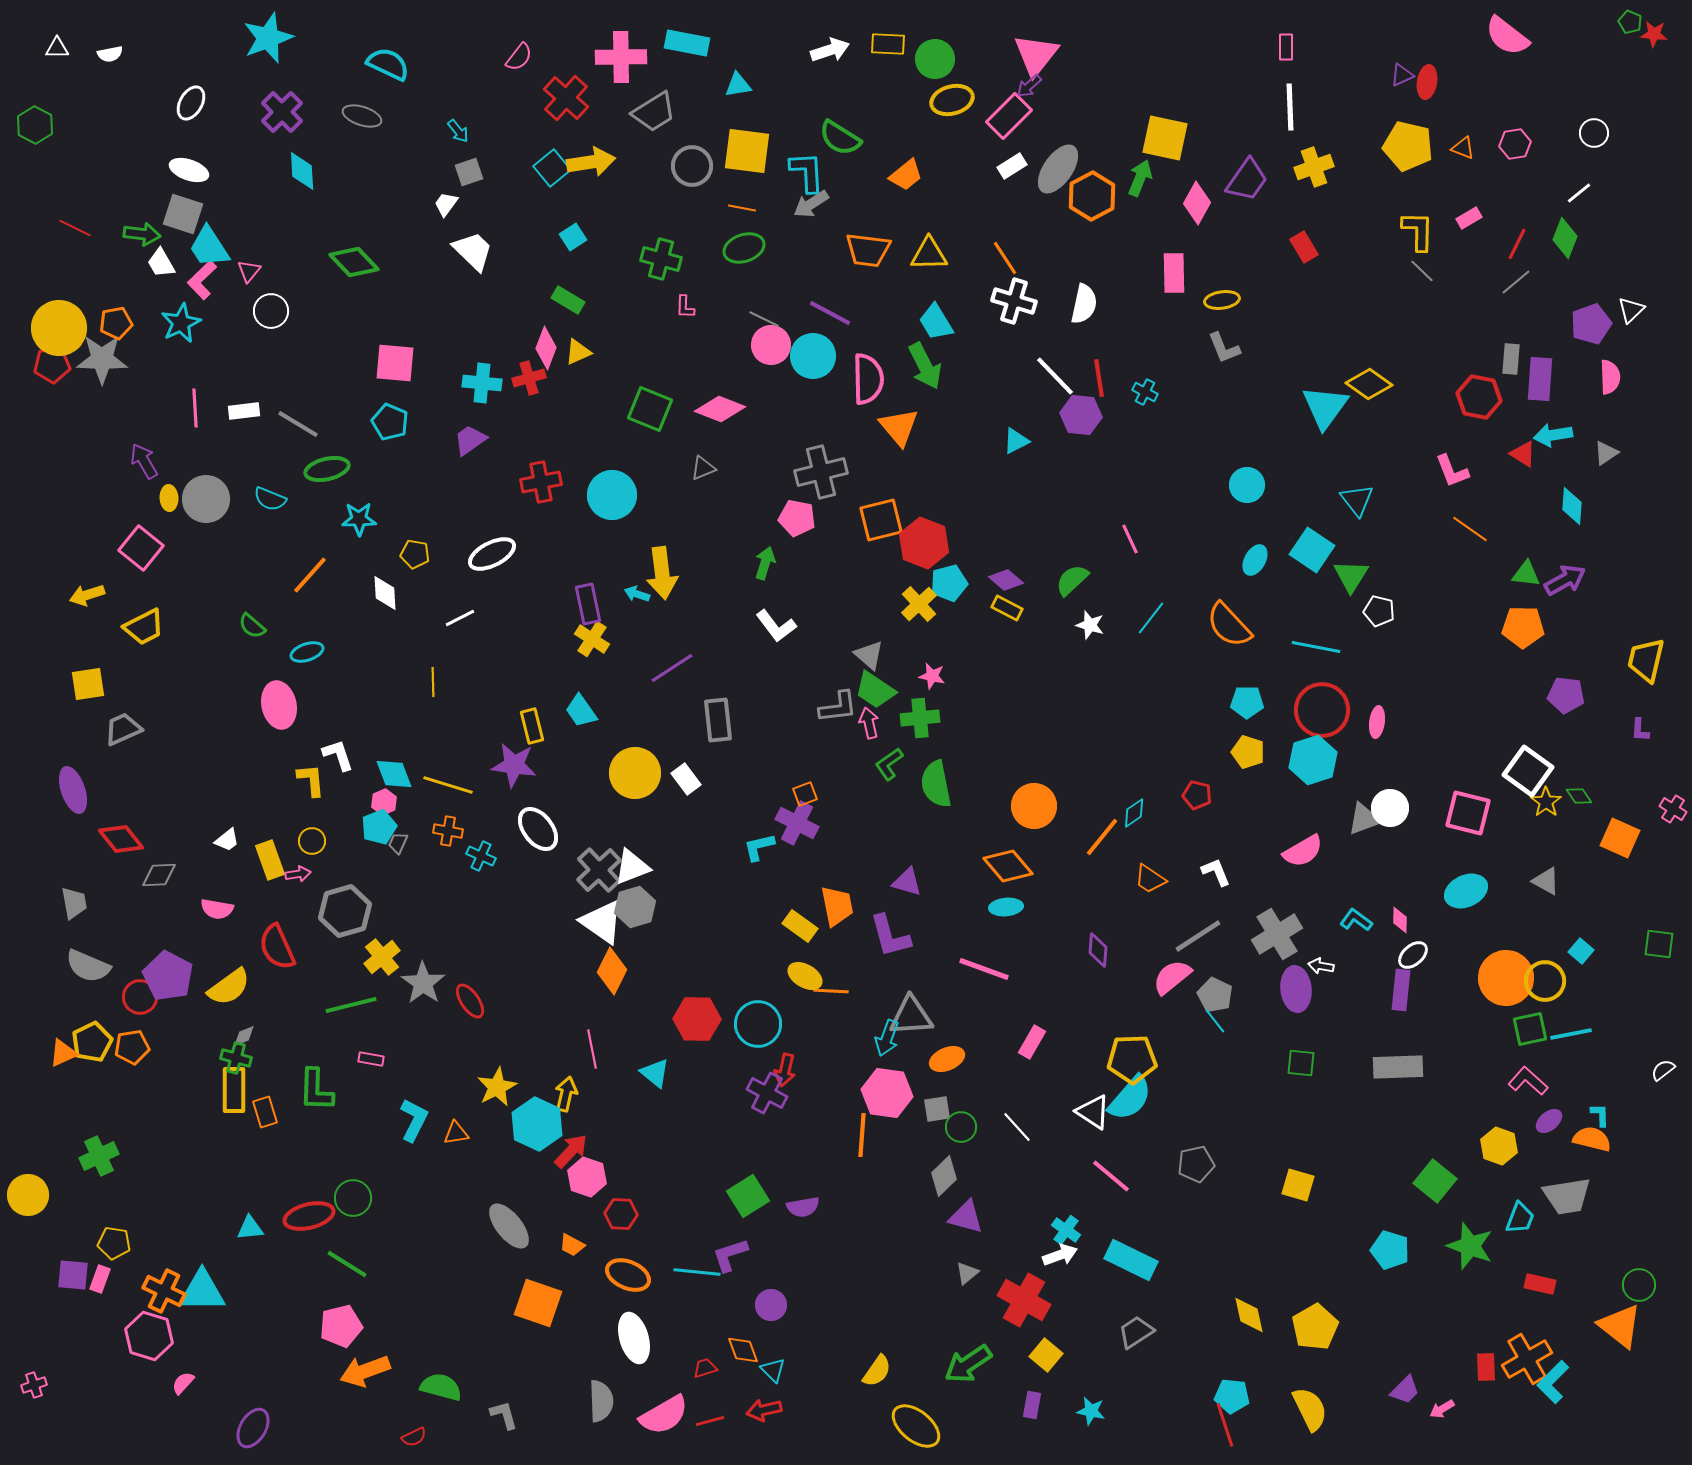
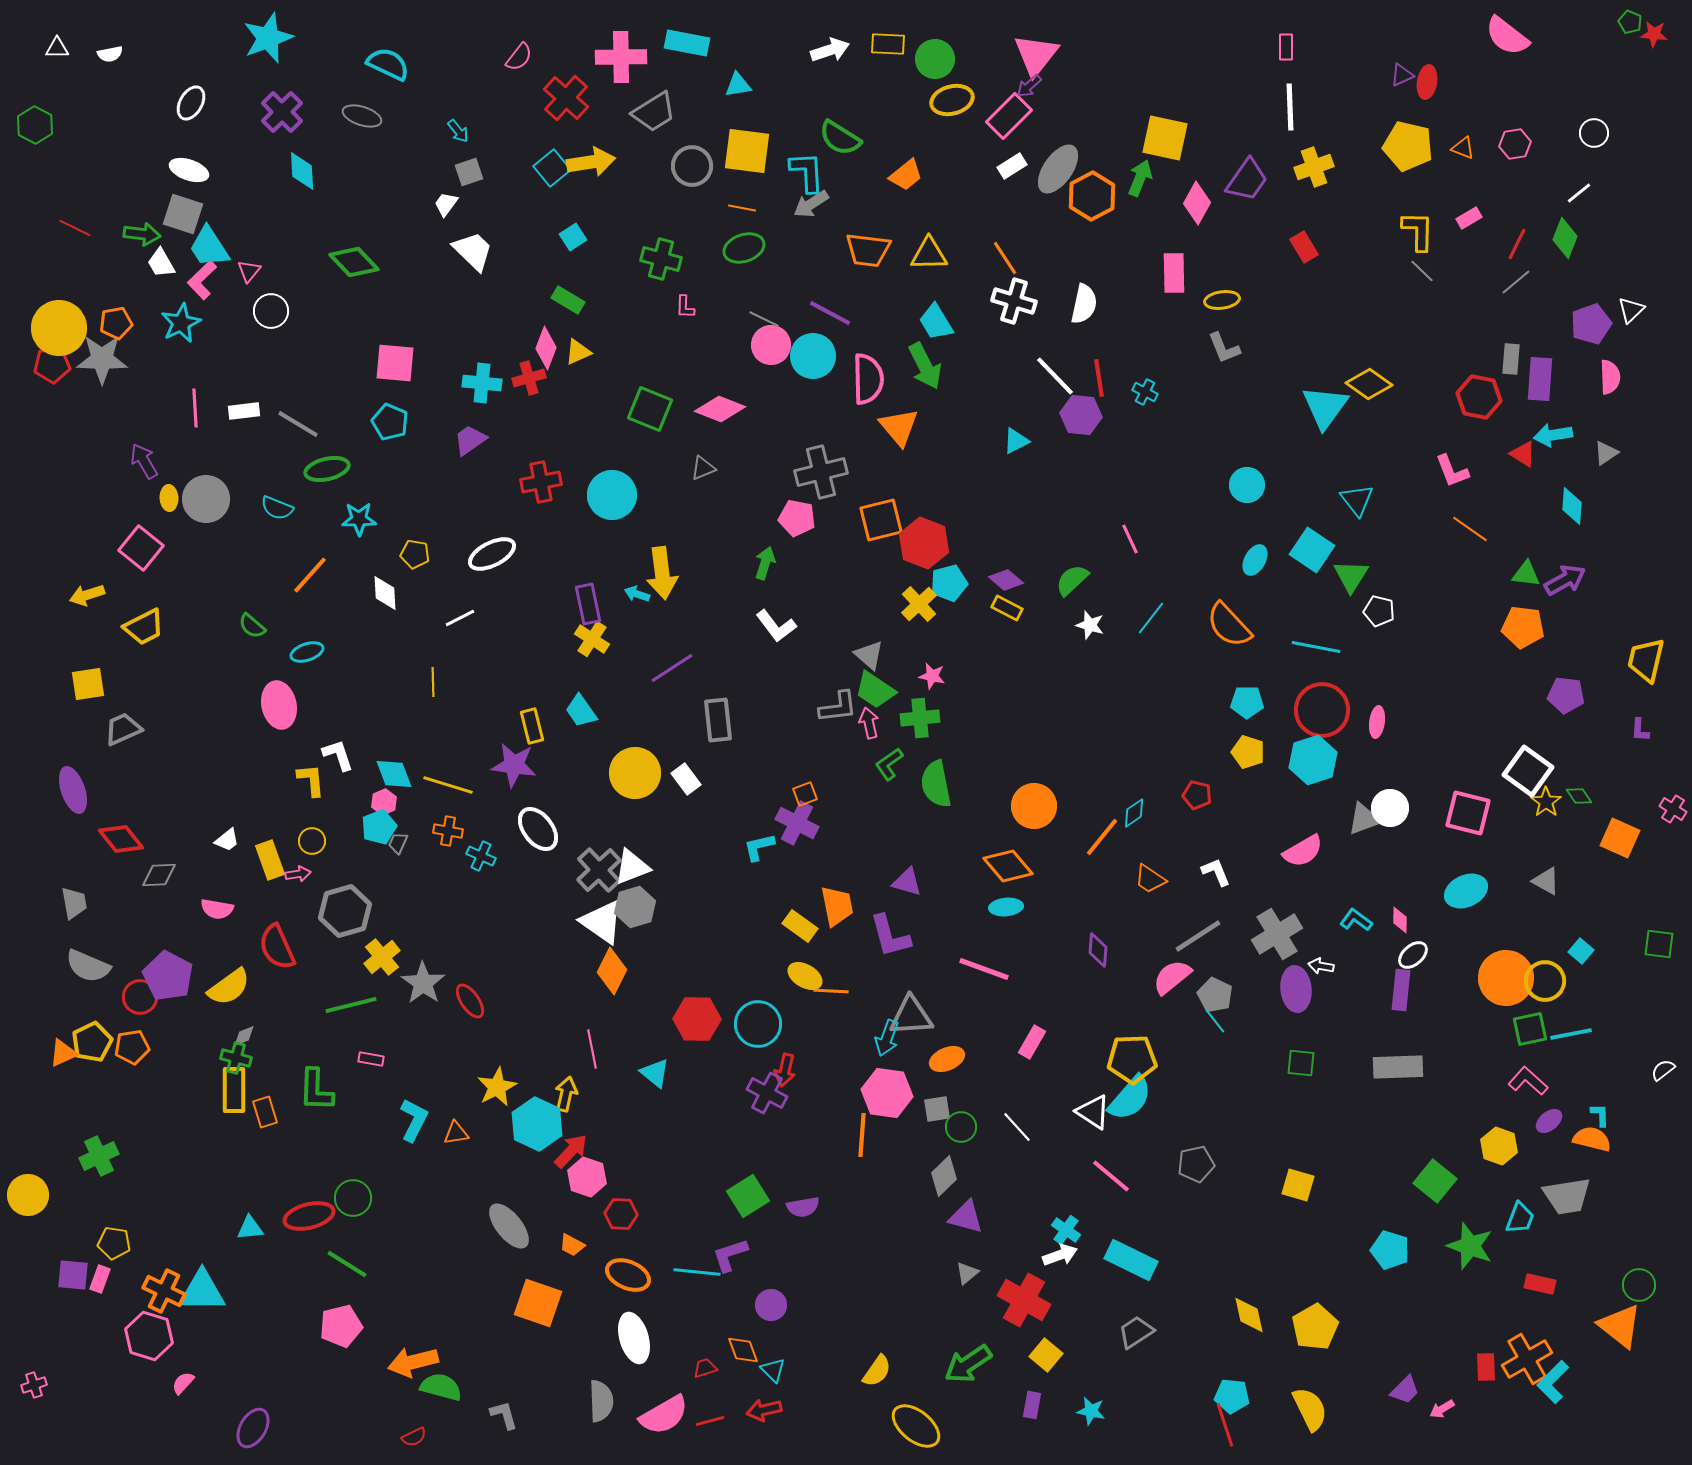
cyan semicircle at (270, 499): moved 7 px right, 9 px down
orange pentagon at (1523, 627): rotated 6 degrees clockwise
orange arrow at (365, 1371): moved 48 px right, 9 px up; rotated 6 degrees clockwise
